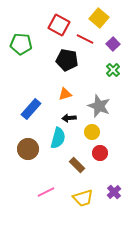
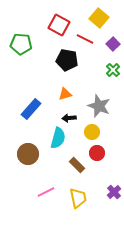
brown circle: moved 5 px down
red circle: moved 3 px left
yellow trapezoid: moved 5 px left; rotated 85 degrees counterclockwise
